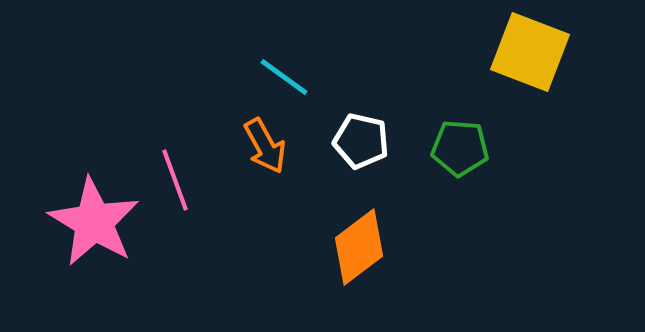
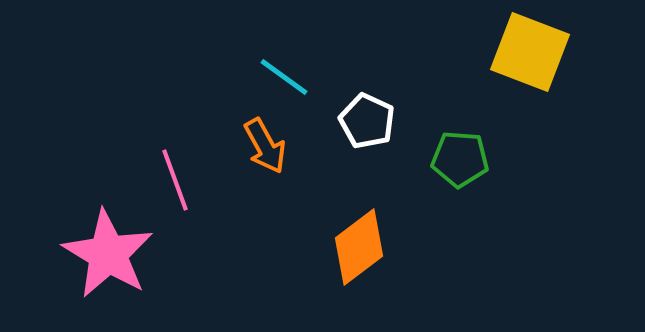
white pentagon: moved 6 px right, 20 px up; rotated 12 degrees clockwise
green pentagon: moved 11 px down
pink star: moved 14 px right, 32 px down
